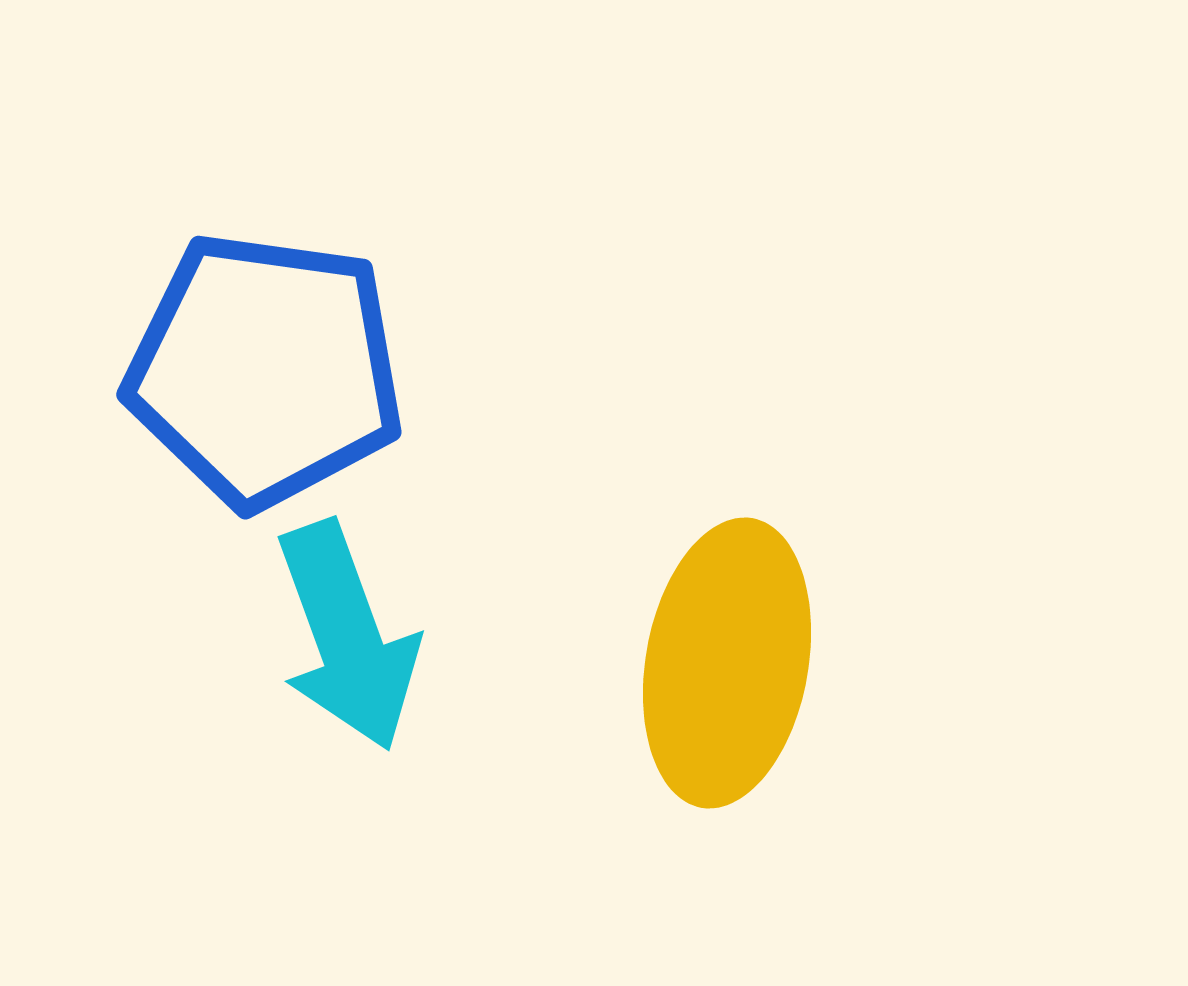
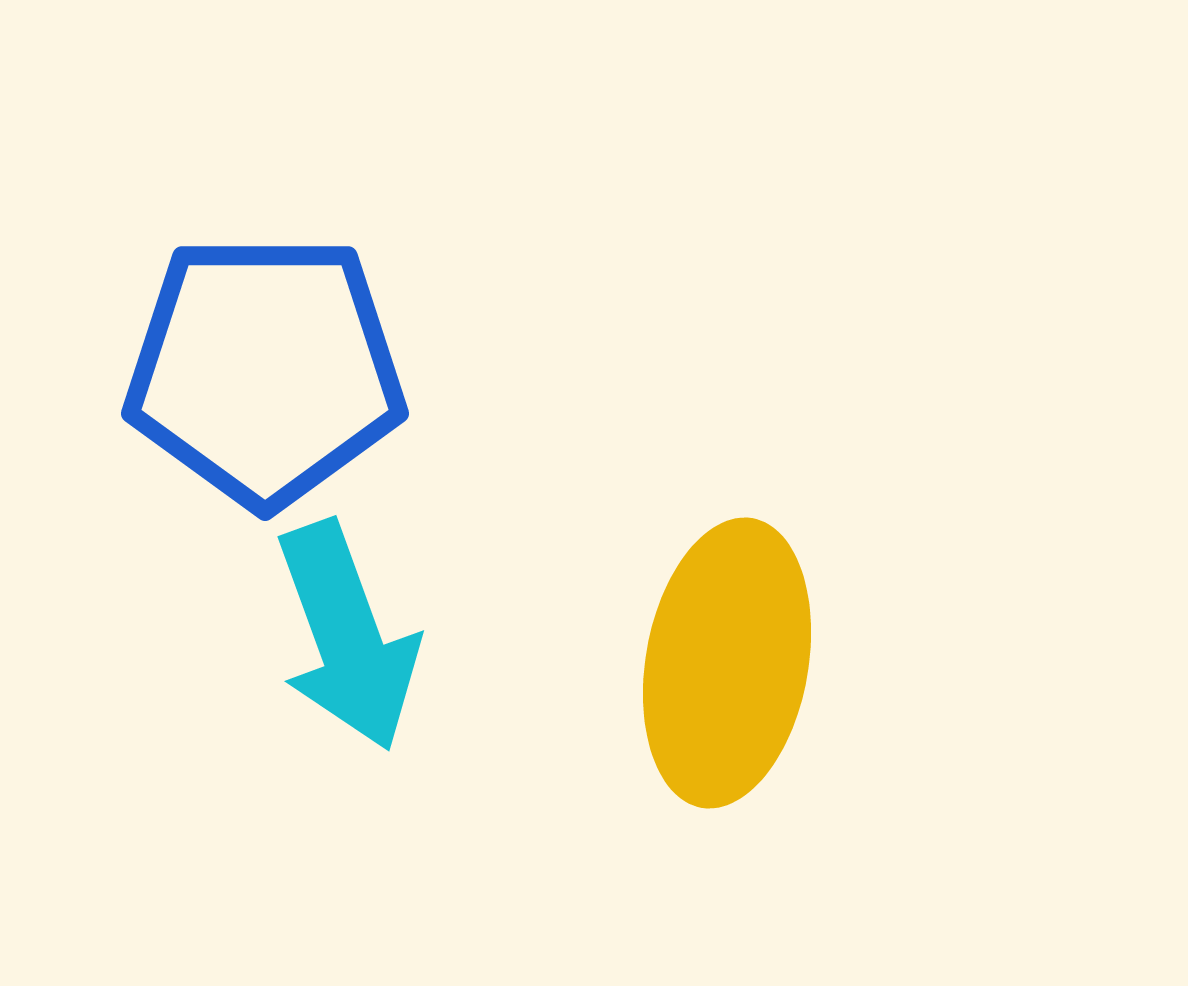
blue pentagon: rotated 8 degrees counterclockwise
